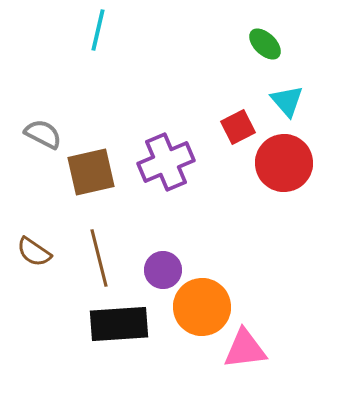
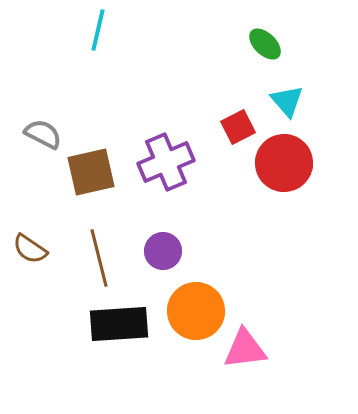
brown semicircle: moved 4 px left, 3 px up
purple circle: moved 19 px up
orange circle: moved 6 px left, 4 px down
